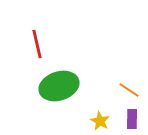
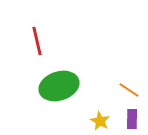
red line: moved 3 px up
